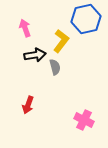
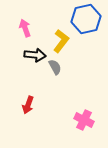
black arrow: rotated 15 degrees clockwise
gray semicircle: rotated 14 degrees counterclockwise
